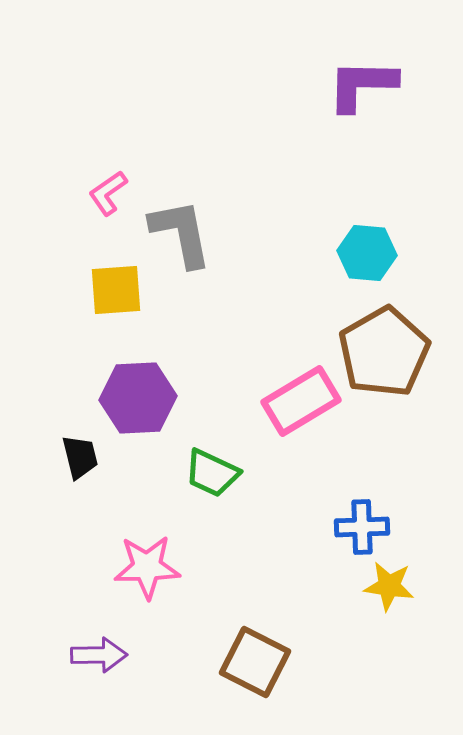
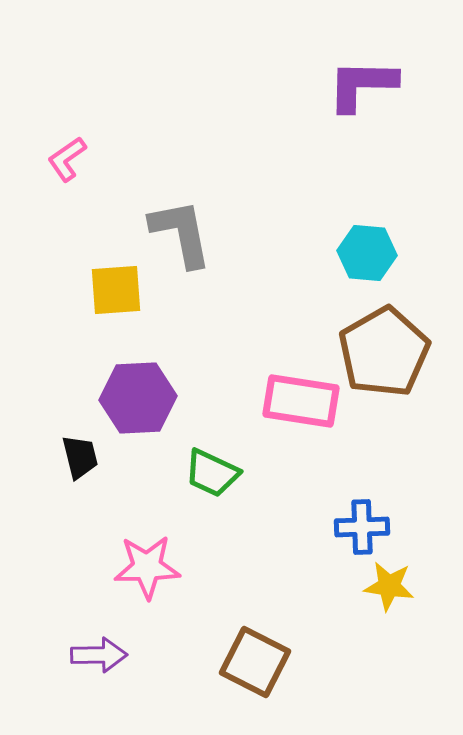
pink L-shape: moved 41 px left, 34 px up
pink rectangle: rotated 40 degrees clockwise
